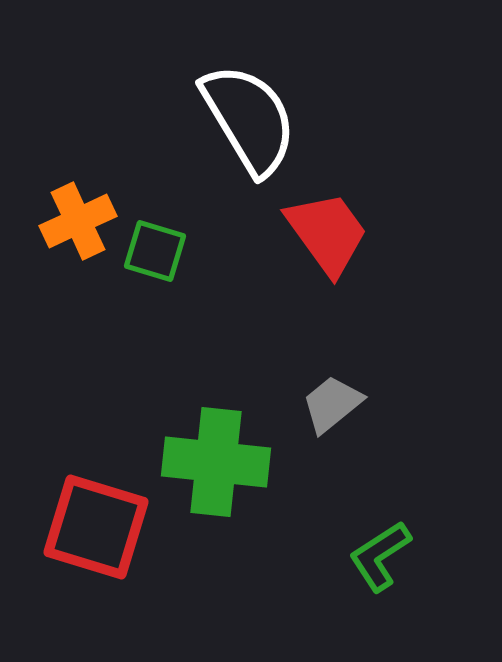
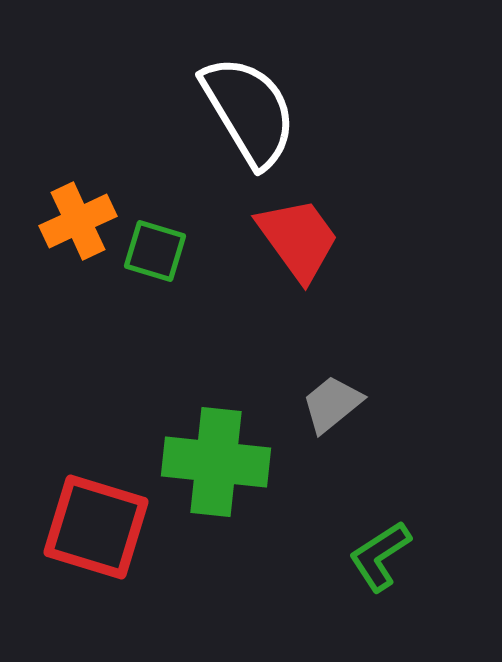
white semicircle: moved 8 px up
red trapezoid: moved 29 px left, 6 px down
